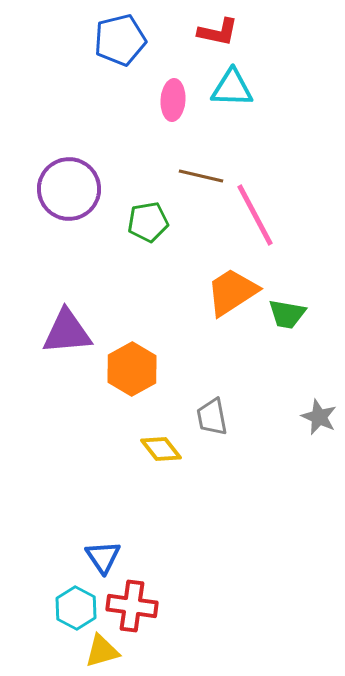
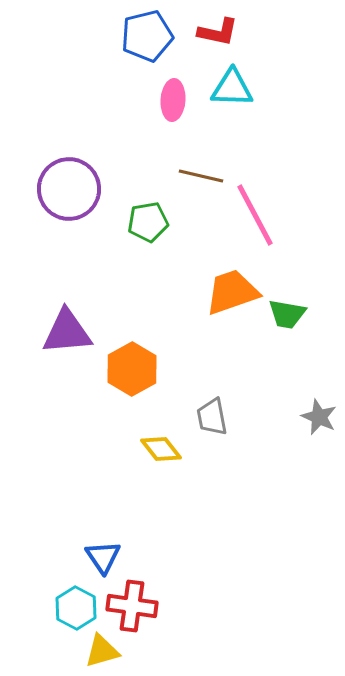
blue pentagon: moved 27 px right, 4 px up
orange trapezoid: rotated 14 degrees clockwise
